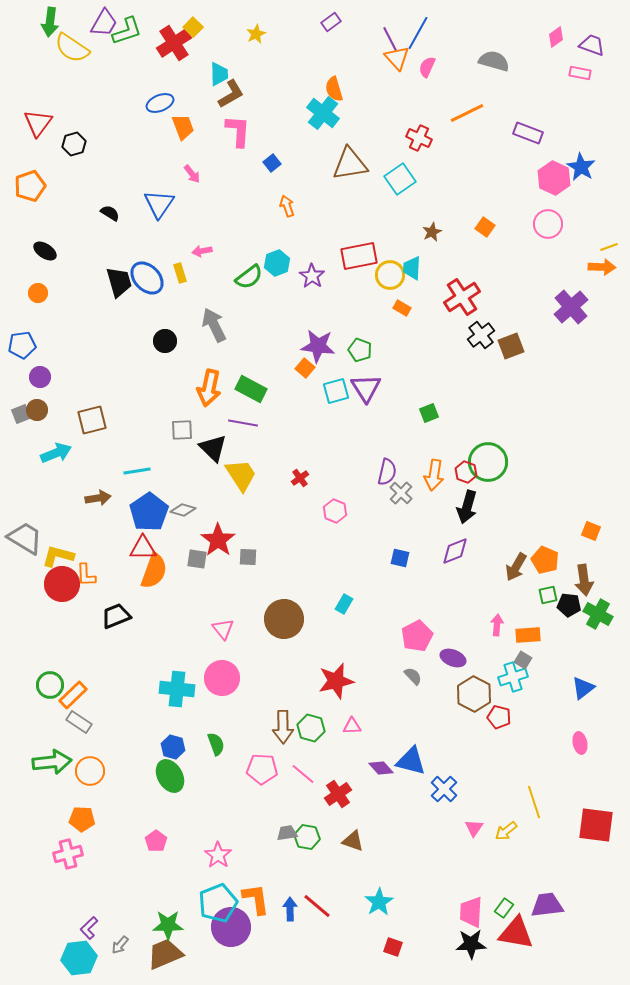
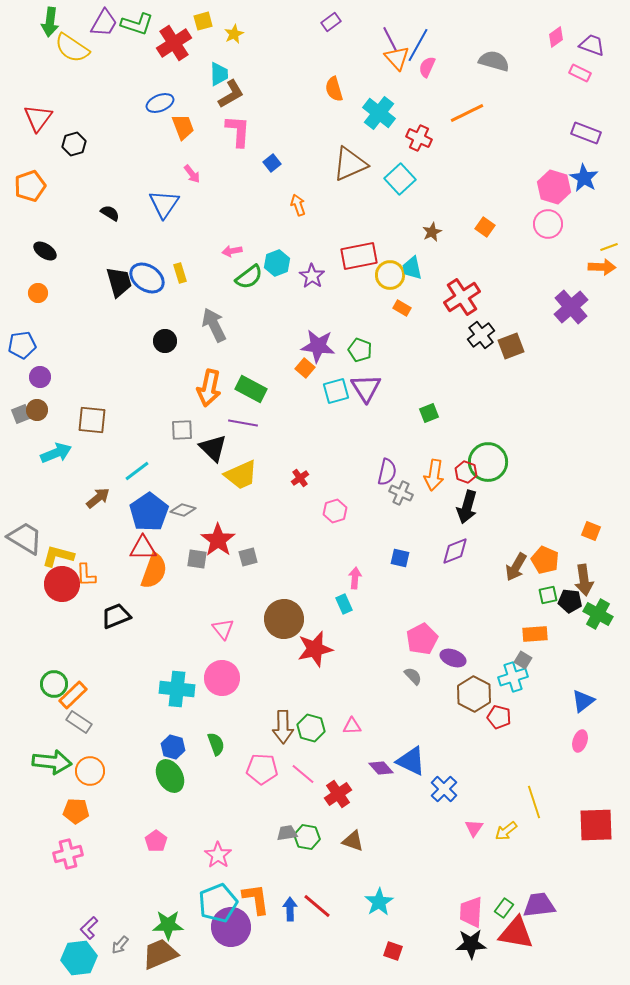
yellow square at (193, 27): moved 10 px right, 6 px up; rotated 30 degrees clockwise
green L-shape at (127, 31): moved 10 px right, 7 px up; rotated 36 degrees clockwise
blue line at (418, 33): moved 12 px down
yellow star at (256, 34): moved 22 px left
pink rectangle at (580, 73): rotated 15 degrees clockwise
cyan cross at (323, 113): moved 56 px right
red triangle at (38, 123): moved 5 px up
purple rectangle at (528, 133): moved 58 px right
brown triangle at (350, 164): rotated 15 degrees counterclockwise
blue star at (581, 167): moved 3 px right, 11 px down
pink hexagon at (554, 178): moved 9 px down; rotated 8 degrees counterclockwise
cyan square at (400, 179): rotated 8 degrees counterclockwise
blue triangle at (159, 204): moved 5 px right
orange arrow at (287, 206): moved 11 px right, 1 px up
pink arrow at (202, 251): moved 30 px right
cyan trapezoid at (412, 268): rotated 15 degrees counterclockwise
blue ellipse at (147, 278): rotated 12 degrees counterclockwise
brown square at (92, 420): rotated 20 degrees clockwise
cyan line at (137, 471): rotated 28 degrees counterclockwise
yellow trapezoid at (241, 475): rotated 99 degrees clockwise
gray cross at (401, 493): rotated 20 degrees counterclockwise
brown arrow at (98, 498): rotated 30 degrees counterclockwise
pink hexagon at (335, 511): rotated 20 degrees clockwise
gray square at (248, 557): rotated 18 degrees counterclockwise
cyan rectangle at (344, 604): rotated 54 degrees counterclockwise
black pentagon at (569, 605): moved 1 px right, 4 px up
pink arrow at (497, 625): moved 142 px left, 47 px up
orange rectangle at (528, 635): moved 7 px right, 1 px up
pink pentagon at (417, 636): moved 5 px right, 3 px down
red star at (336, 681): moved 21 px left, 32 px up
green circle at (50, 685): moved 4 px right, 1 px up
blue triangle at (583, 688): moved 13 px down
pink ellipse at (580, 743): moved 2 px up; rotated 30 degrees clockwise
blue triangle at (411, 761): rotated 12 degrees clockwise
green arrow at (52, 762): rotated 12 degrees clockwise
orange pentagon at (82, 819): moved 6 px left, 8 px up
red square at (596, 825): rotated 9 degrees counterclockwise
purple trapezoid at (547, 905): moved 8 px left
red square at (393, 947): moved 4 px down
brown trapezoid at (165, 954): moved 5 px left
